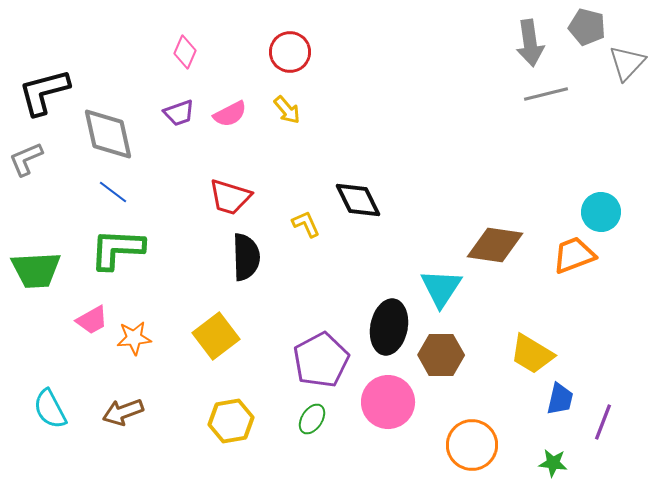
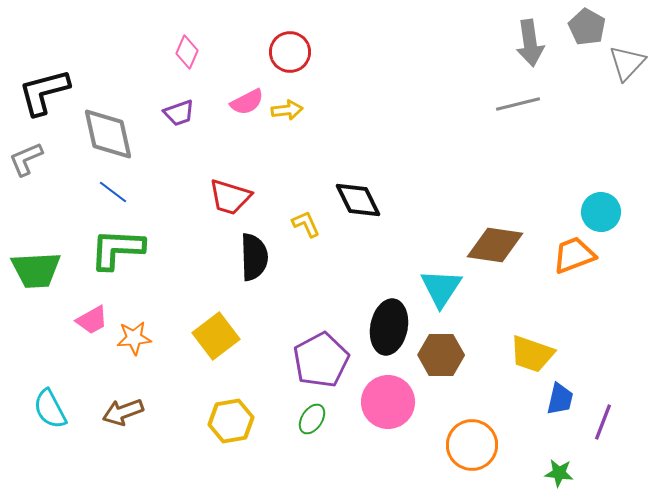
gray pentagon: rotated 15 degrees clockwise
pink diamond: moved 2 px right
gray line: moved 28 px left, 10 px down
yellow arrow: rotated 56 degrees counterclockwise
pink semicircle: moved 17 px right, 12 px up
black semicircle: moved 8 px right
yellow trapezoid: rotated 12 degrees counterclockwise
green star: moved 6 px right, 10 px down
